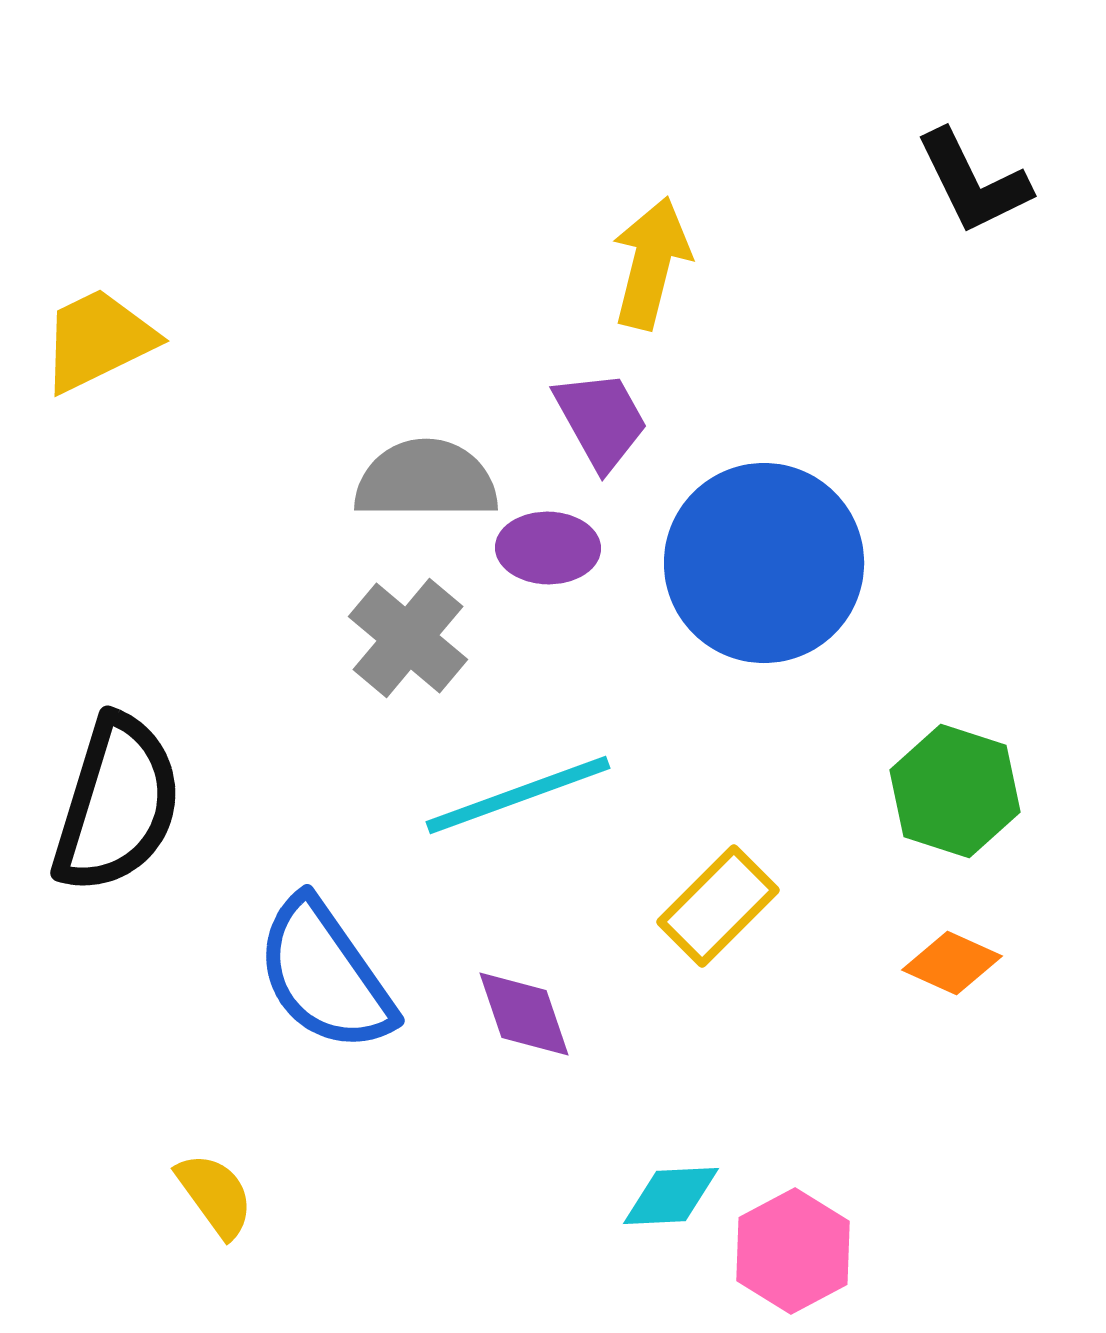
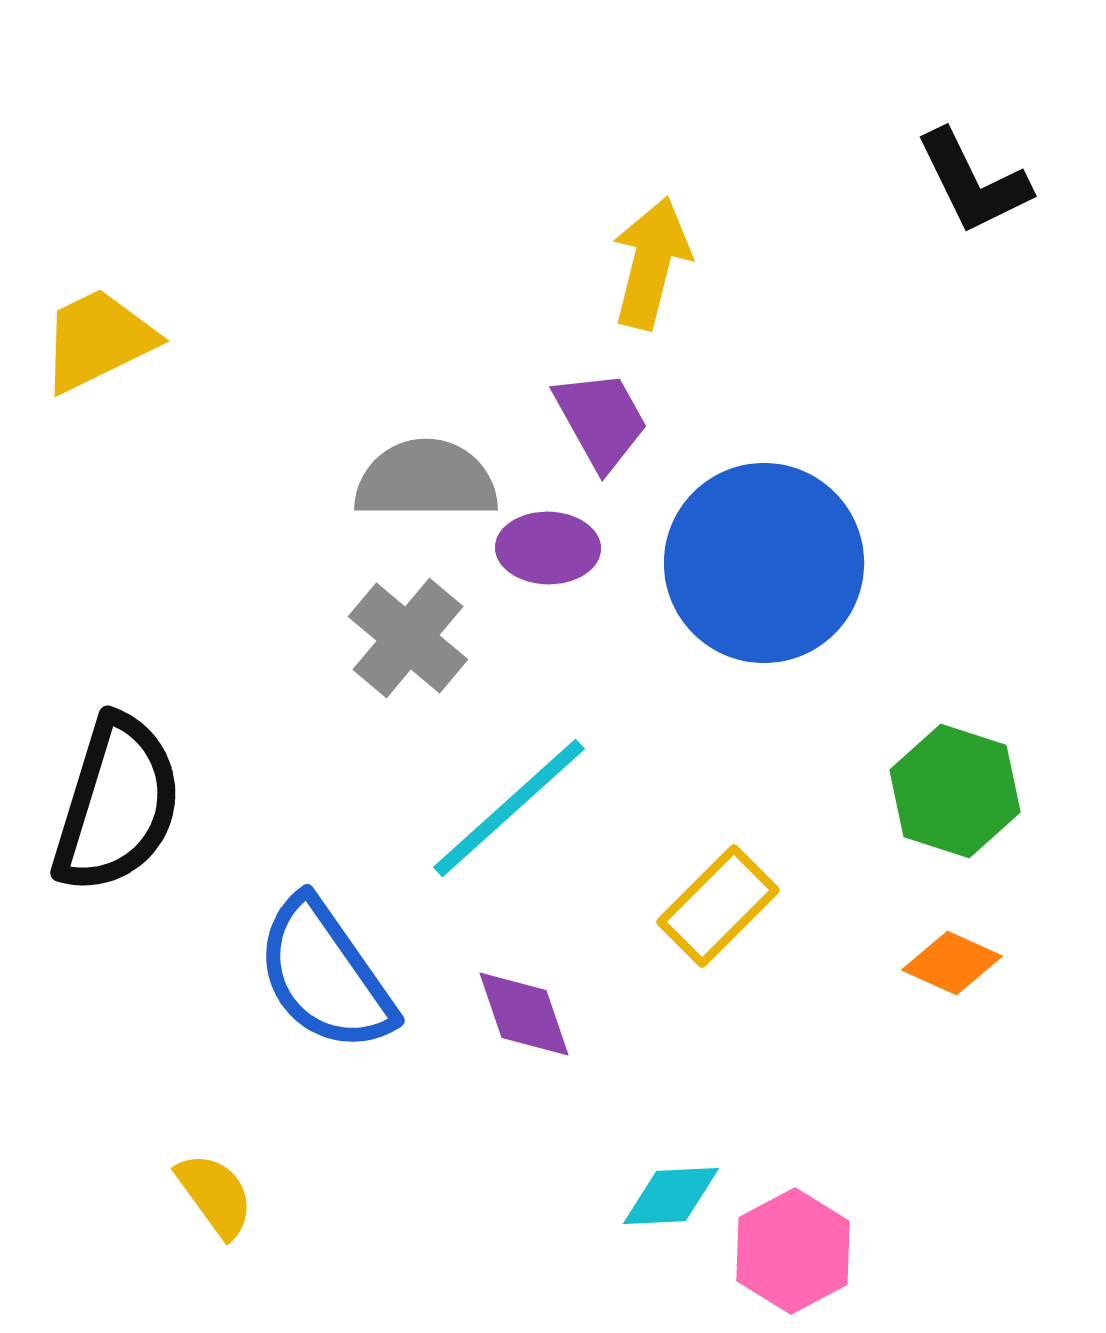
cyan line: moved 9 px left, 13 px down; rotated 22 degrees counterclockwise
